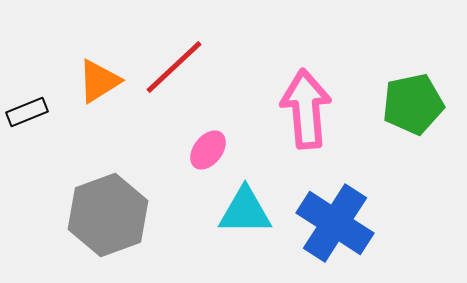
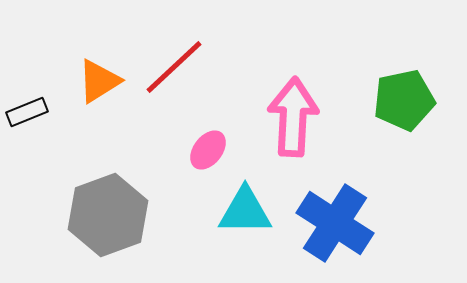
green pentagon: moved 9 px left, 4 px up
pink arrow: moved 13 px left, 8 px down; rotated 8 degrees clockwise
